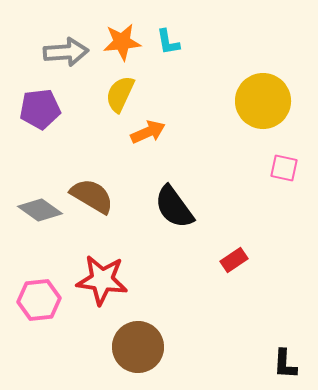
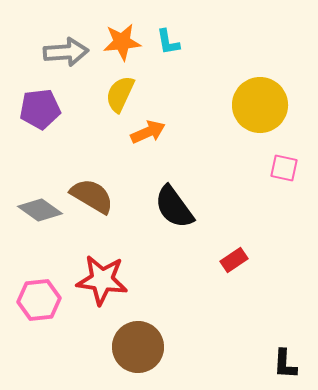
yellow circle: moved 3 px left, 4 px down
